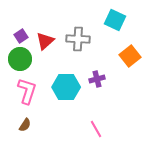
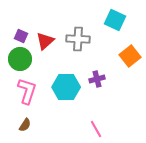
purple square: rotated 32 degrees counterclockwise
